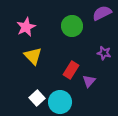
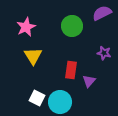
yellow triangle: rotated 12 degrees clockwise
red rectangle: rotated 24 degrees counterclockwise
white square: rotated 21 degrees counterclockwise
